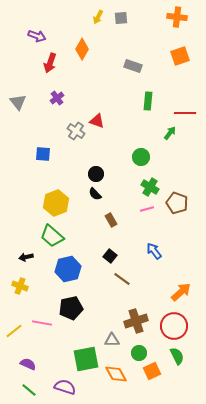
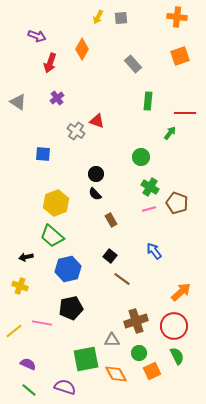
gray rectangle at (133, 66): moved 2 px up; rotated 30 degrees clockwise
gray triangle at (18, 102): rotated 18 degrees counterclockwise
pink line at (147, 209): moved 2 px right
